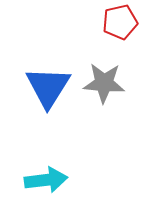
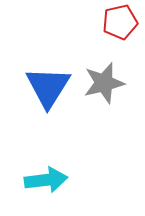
gray star: rotated 18 degrees counterclockwise
